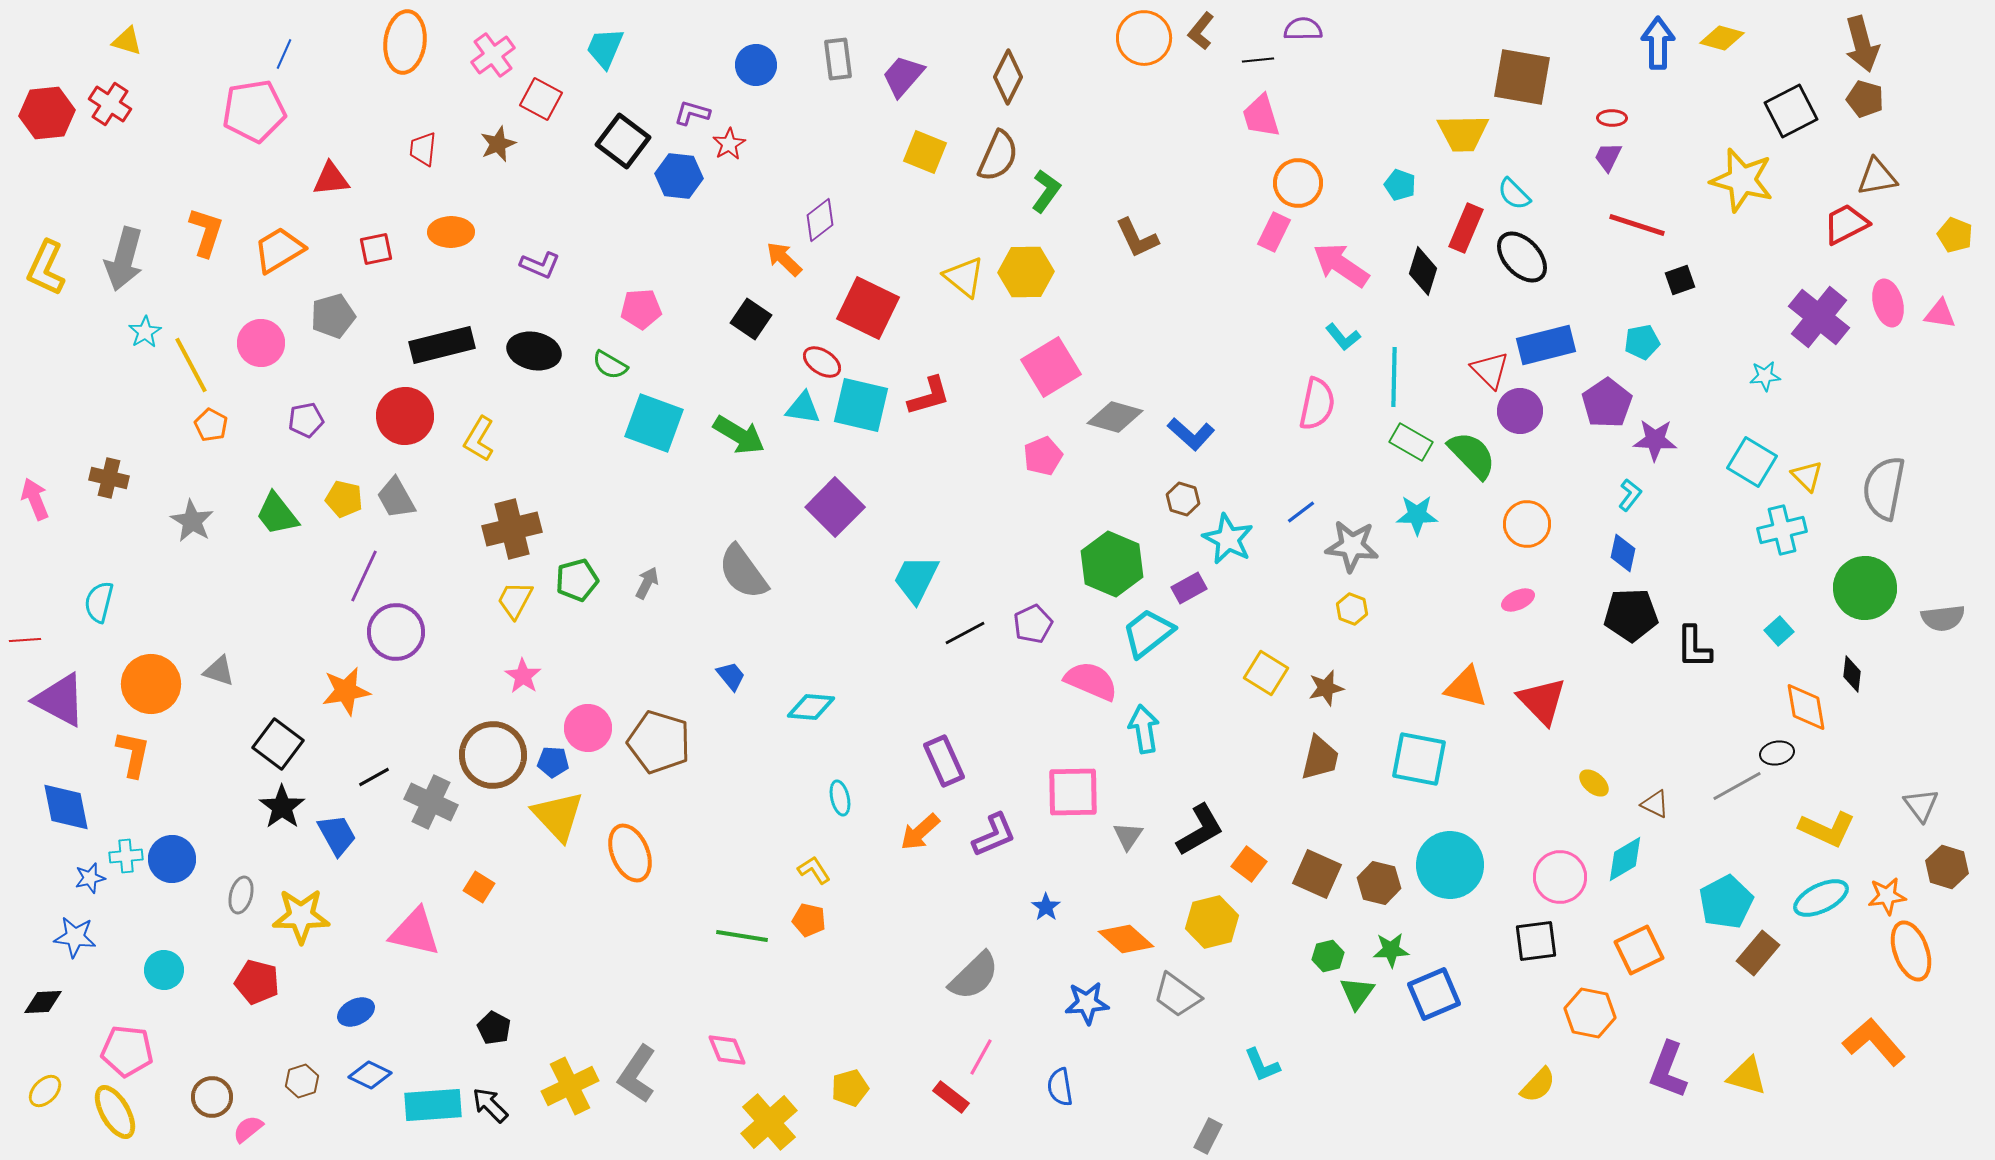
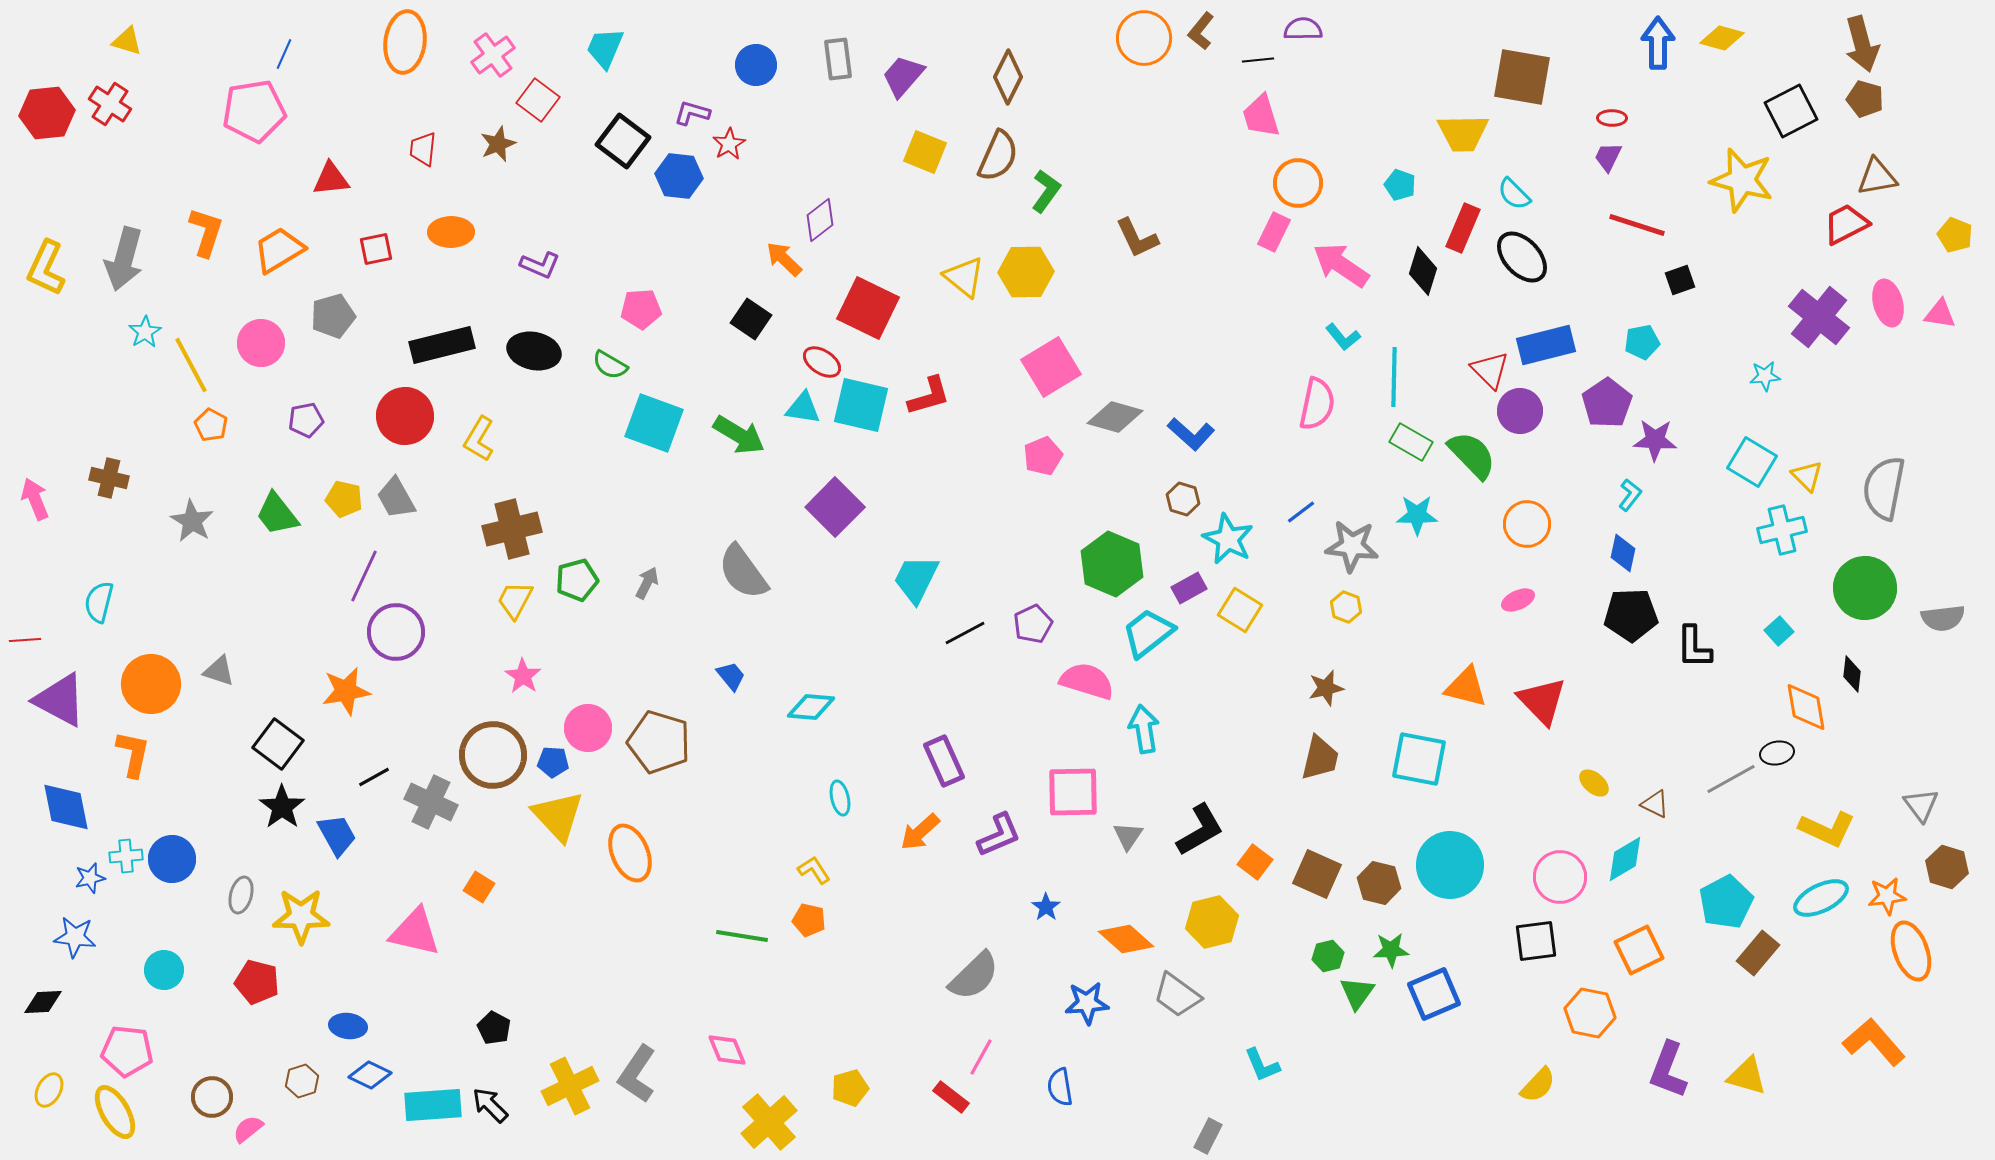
red square at (541, 99): moved 3 px left, 1 px down; rotated 9 degrees clockwise
red rectangle at (1466, 228): moved 3 px left
yellow hexagon at (1352, 609): moved 6 px left, 2 px up
yellow square at (1266, 673): moved 26 px left, 63 px up
pink semicircle at (1091, 681): moved 4 px left; rotated 6 degrees counterclockwise
gray line at (1737, 786): moved 6 px left, 7 px up
purple L-shape at (994, 835): moved 5 px right
orange square at (1249, 864): moved 6 px right, 2 px up
blue ellipse at (356, 1012): moved 8 px left, 14 px down; rotated 33 degrees clockwise
yellow ellipse at (45, 1091): moved 4 px right, 1 px up; rotated 16 degrees counterclockwise
